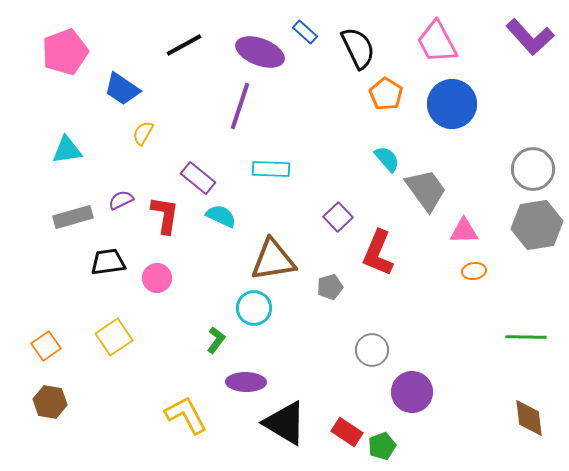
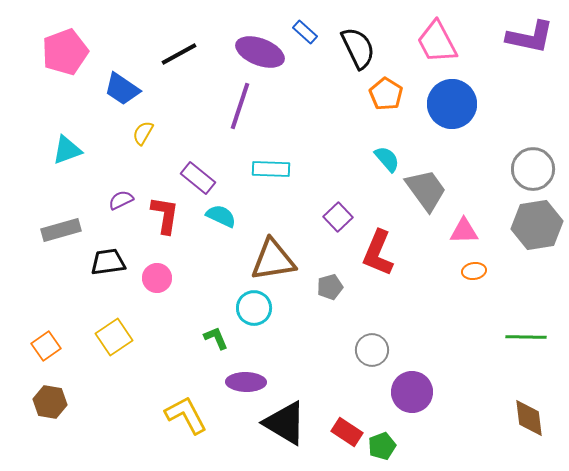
purple L-shape at (530, 37): rotated 36 degrees counterclockwise
black line at (184, 45): moved 5 px left, 9 px down
cyan triangle at (67, 150): rotated 12 degrees counterclockwise
gray rectangle at (73, 217): moved 12 px left, 13 px down
green L-shape at (216, 340): moved 2 px up; rotated 60 degrees counterclockwise
